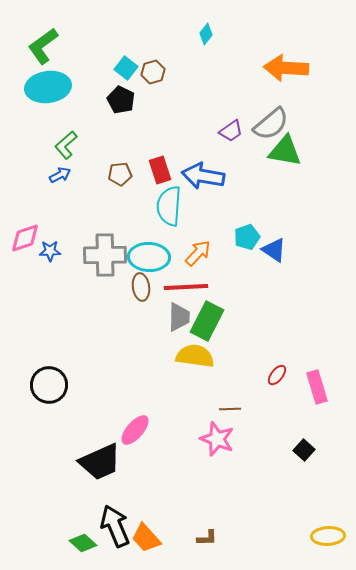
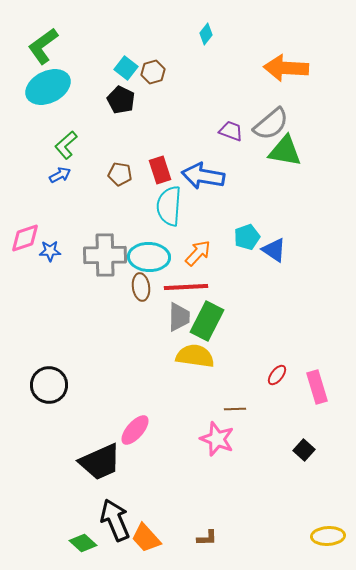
cyan ellipse at (48, 87): rotated 18 degrees counterclockwise
purple trapezoid at (231, 131): rotated 125 degrees counterclockwise
brown pentagon at (120, 174): rotated 15 degrees clockwise
brown line at (230, 409): moved 5 px right
black arrow at (115, 526): moved 6 px up
